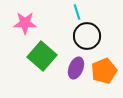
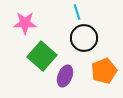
black circle: moved 3 px left, 2 px down
purple ellipse: moved 11 px left, 8 px down
